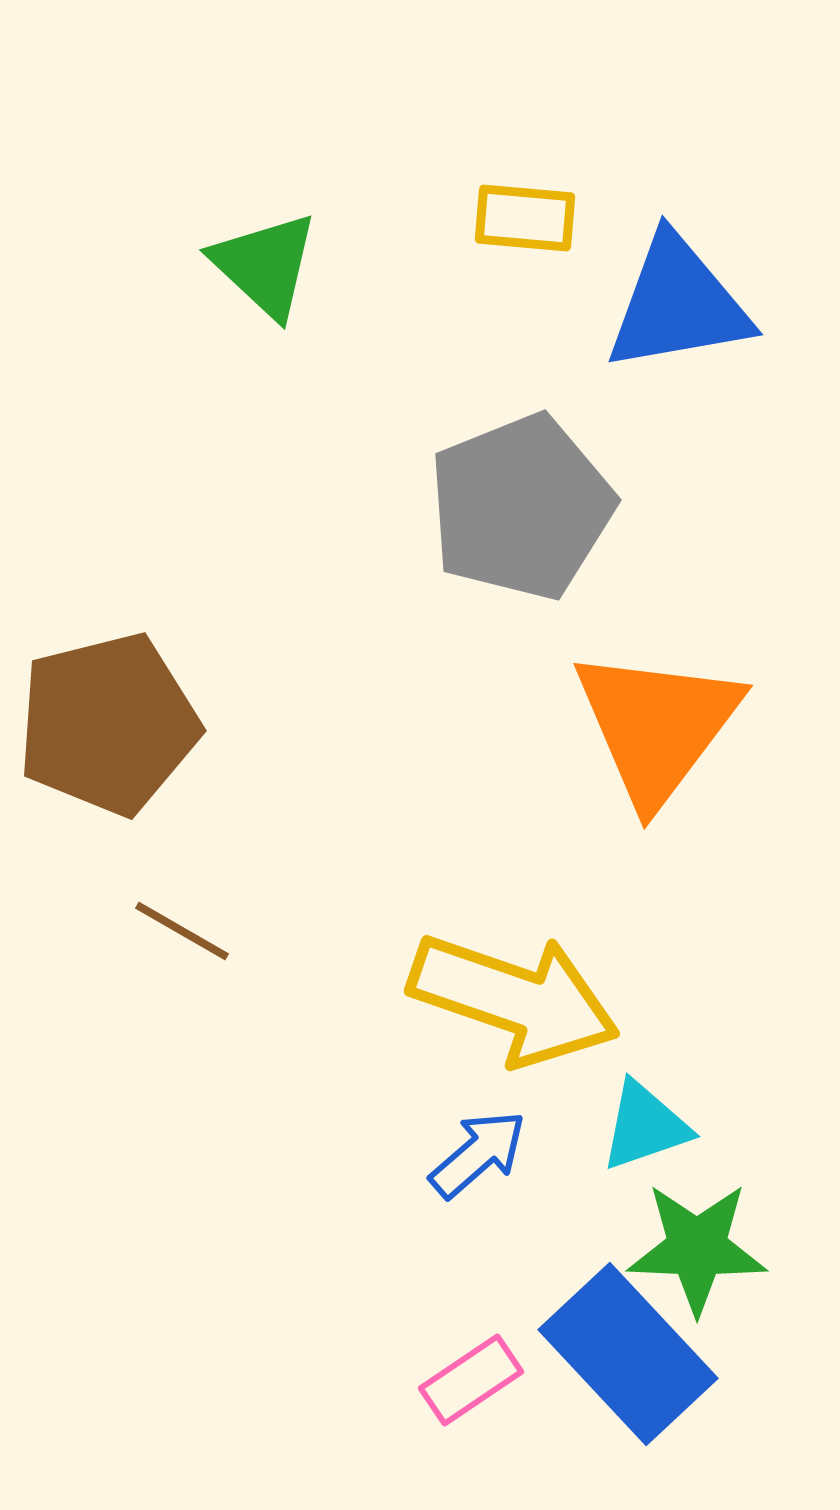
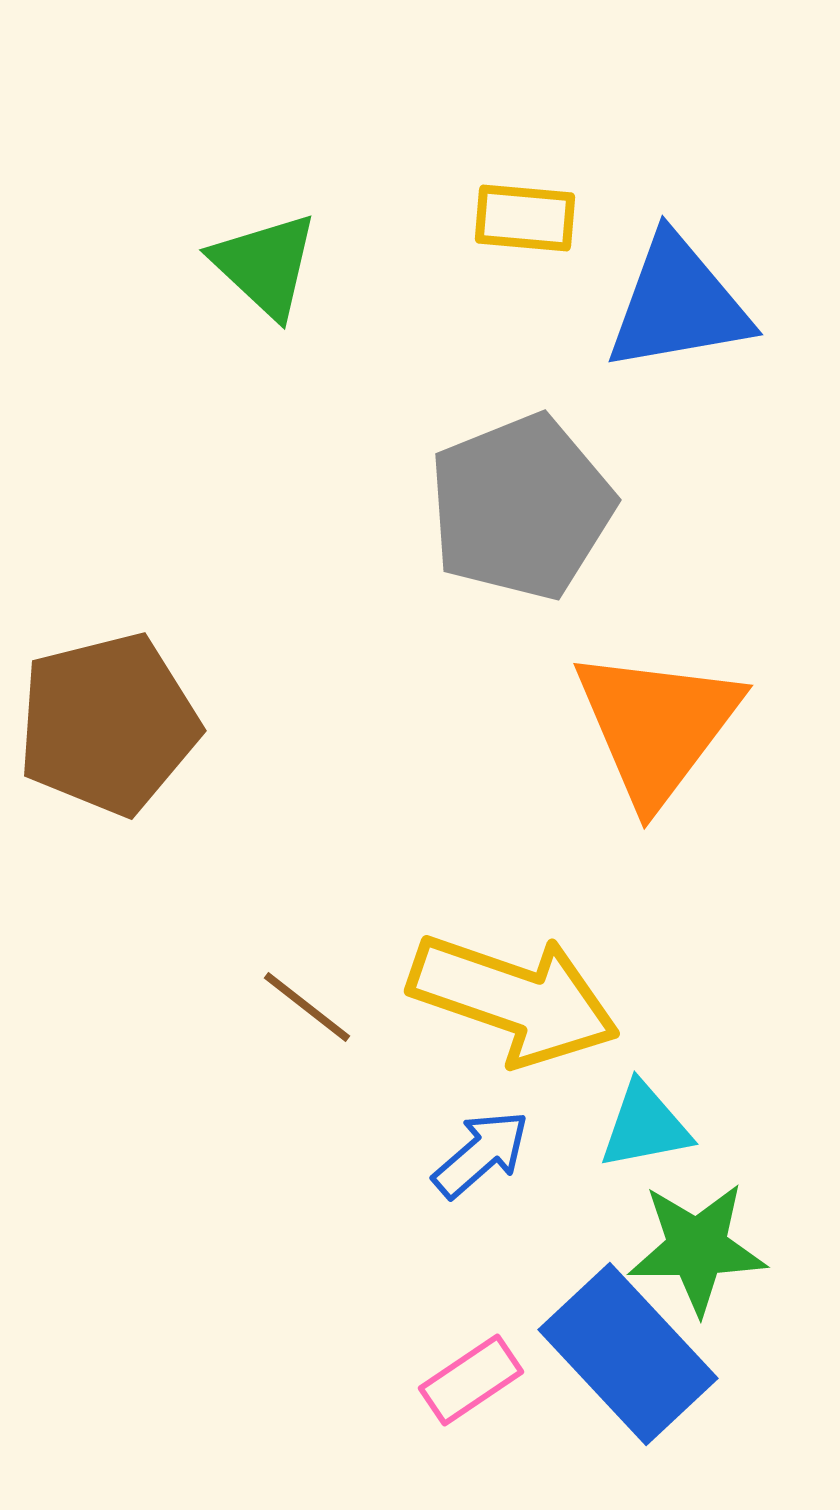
brown line: moved 125 px right, 76 px down; rotated 8 degrees clockwise
cyan triangle: rotated 8 degrees clockwise
blue arrow: moved 3 px right
green star: rotated 3 degrees counterclockwise
